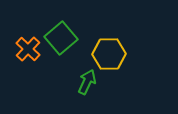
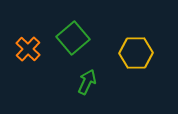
green square: moved 12 px right
yellow hexagon: moved 27 px right, 1 px up
